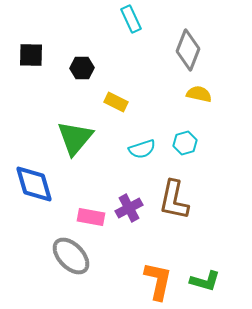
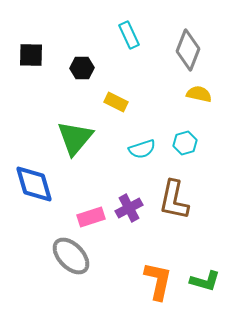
cyan rectangle: moved 2 px left, 16 px down
pink rectangle: rotated 28 degrees counterclockwise
